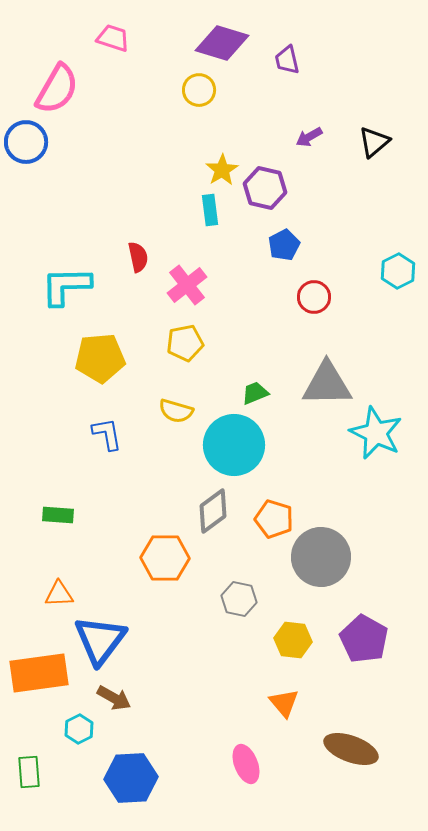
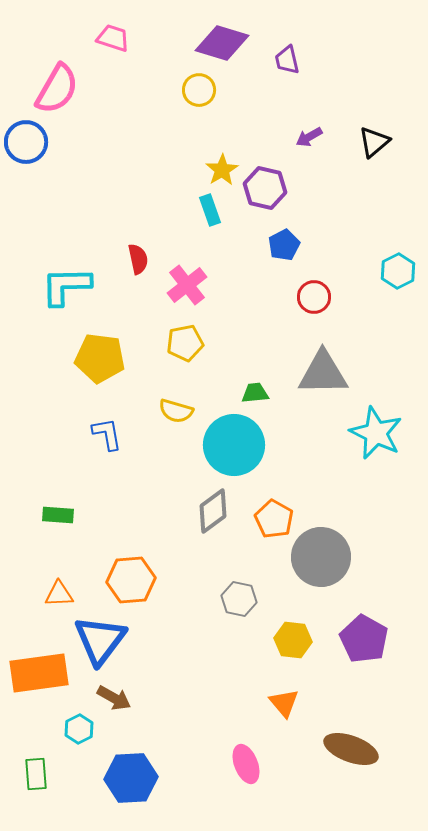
cyan rectangle at (210, 210): rotated 12 degrees counterclockwise
red semicircle at (138, 257): moved 2 px down
yellow pentagon at (100, 358): rotated 12 degrees clockwise
gray triangle at (327, 384): moved 4 px left, 11 px up
green trapezoid at (255, 393): rotated 16 degrees clockwise
orange pentagon at (274, 519): rotated 12 degrees clockwise
orange hexagon at (165, 558): moved 34 px left, 22 px down; rotated 6 degrees counterclockwise
green rectangle at (29, 772): moved 7 px right, 2 px down
